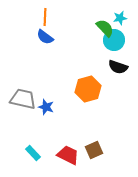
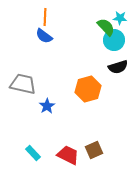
cyan star: rotated 16 degrees clockwise
green semicircle: moved 1 px right, 1 px up
blue semicircle: moved 1 px left, 1 px up
black semicircle: rotated 36 degrees counterclockwise
gray trapezoid: moved 15 px up
blue star: moved 1 px right, 1 px up; rotated 21 degrees clockwise
